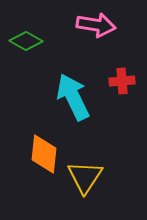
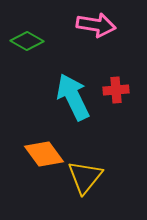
green diamond: moved 1 px right
red cross: moved 6 px left, 9 px down
orange diamond: rotated 42 degrees counterclockwise
yellow triangle: rotated 6 degrees clockwise
